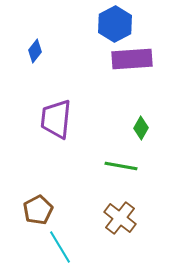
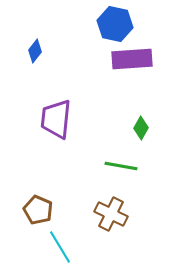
blue hexagon: rotated 20 degrees counterclockwise
brown pentagon: rotated 20 degrees counterclockwise
brown cross: moved 9 px left, 4 px up; rotated 12 degrees counterclockwise
